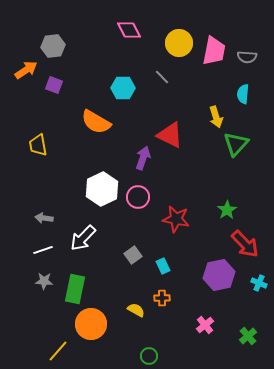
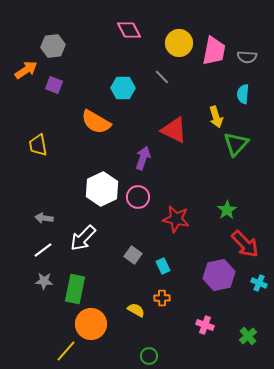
red triangle: moved 4 px right, 5 px up
white line: rotated 18 degrees counterclockwise
gray square: rotated 18 degrees counterclockwise
pink cross: rotated 30 degrees counterclockwise
yellow line: moved 8 px right
